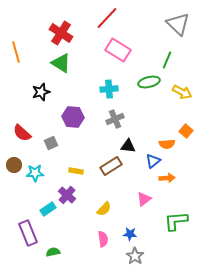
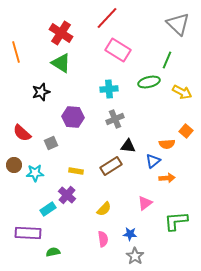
pink triangle: moved 1 px right, 4 px down
purple rectangle: rotated 65 degrees counterclockwise
